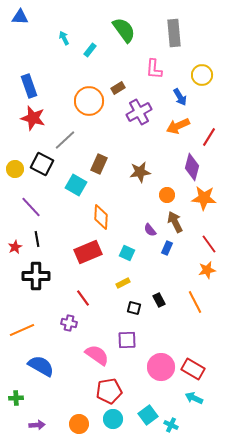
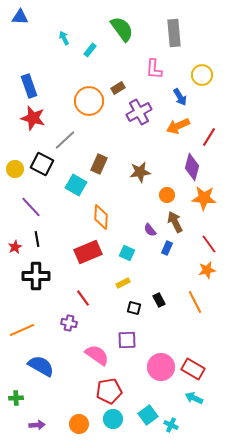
green semicircle at (124, 30): moved 2 px left, 1 px up
